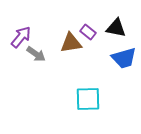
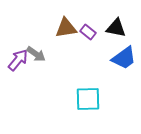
purple arrow: moved 3 px left, 23 px down
brown triangle: moved 5 px left, 15 px up
blue trapezoid: rotated 20 degrees counterclockwise
